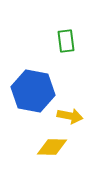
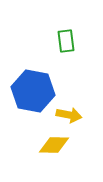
yellow arrow: moved 1 px left, 1 px up
yellow diamond: moved 2 px right, 2 px up
